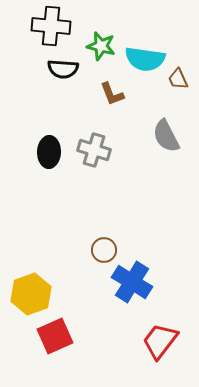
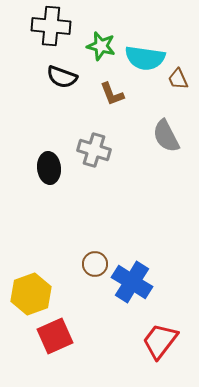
cyan semicircle: moved 1 px up
black semicircle: moved 1 px left, 8 px down; rotated 16 degrees clockwise
black ellipse: moved 16 px down; rotated 8 degrees counterclockwise
brown circle: moved 9 px left, 14 px down
